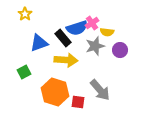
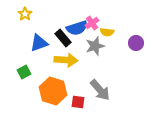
purple circle: moved 16 px right, 7 px up
orange hexagon: moved 2 px left, 1 px up
